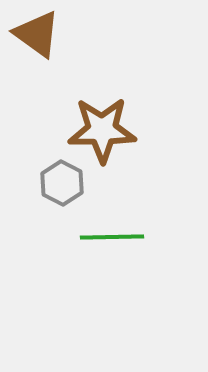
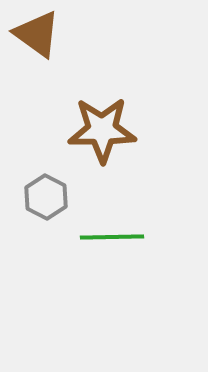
gray hexagon: moved 16 px left, 14 px down
